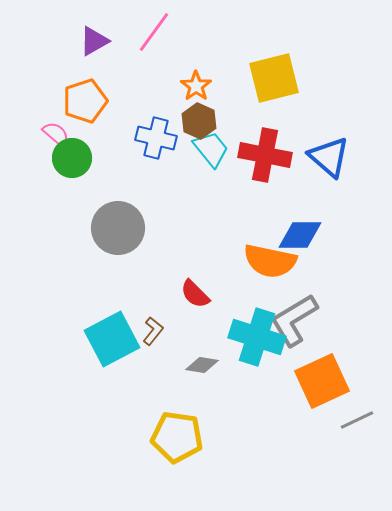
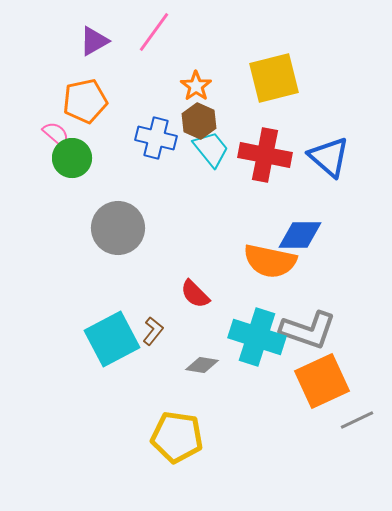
orange pentagon: rotated 6 degrees clockwise
gray L-shape: moved 14 px right, 10 px down; rotated 130 degrees counterclockwise
